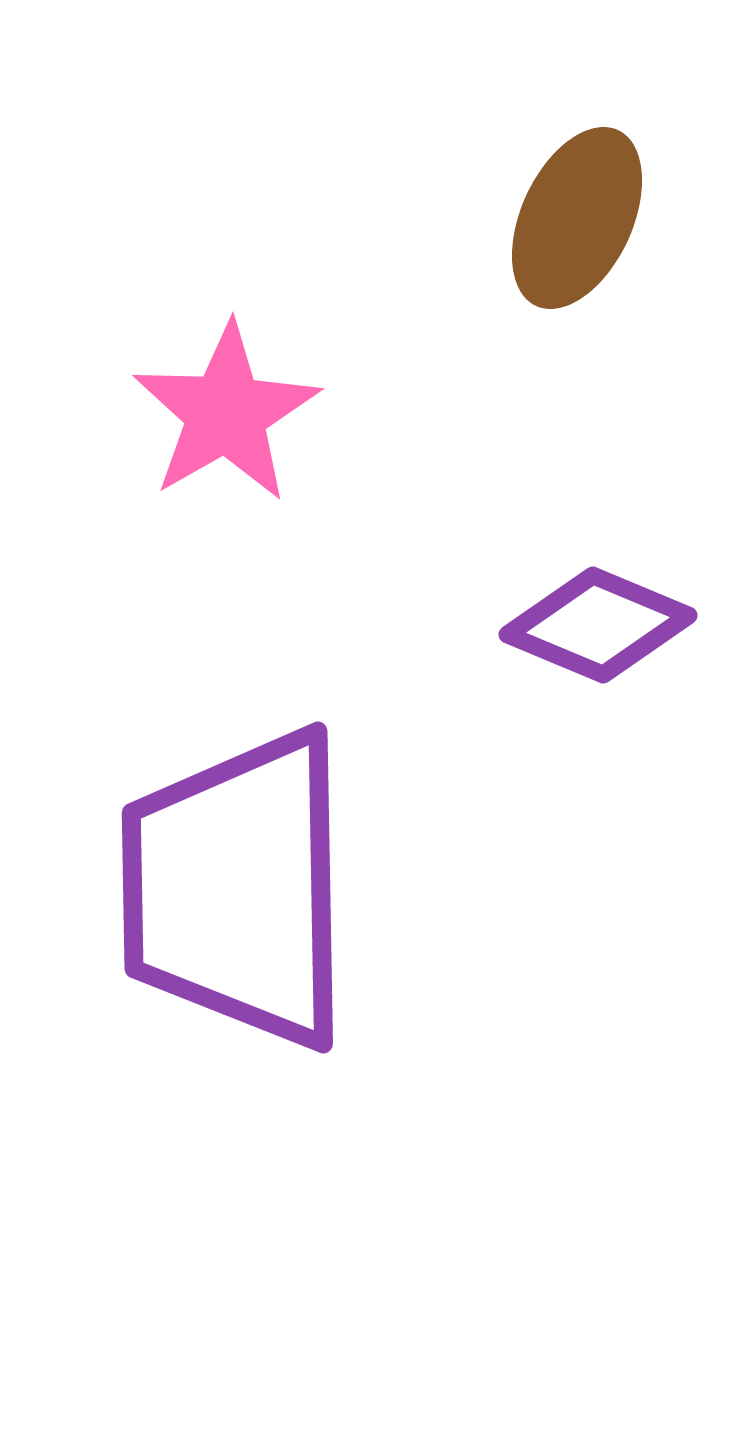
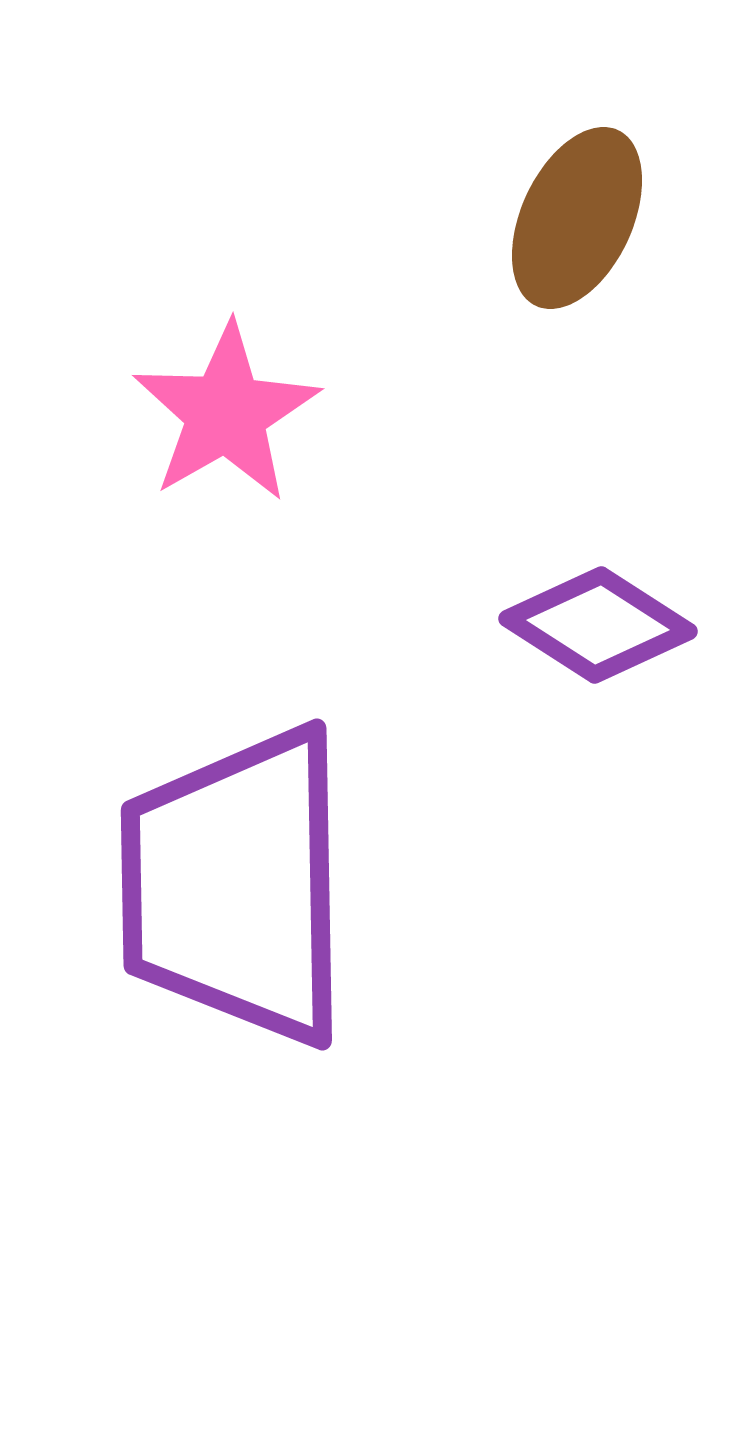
purple diamond: rotated 10 degrees clockwise
purple trapezoid: moved 1 px left, 3 px up
